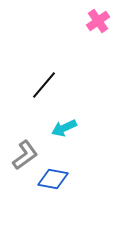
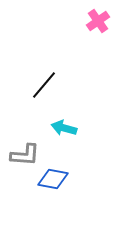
cyan arrow: rotated 40 degrees clockwise
gray L-shape: rotated 40 degrees clockwise
